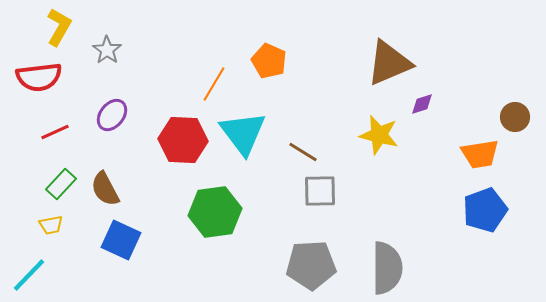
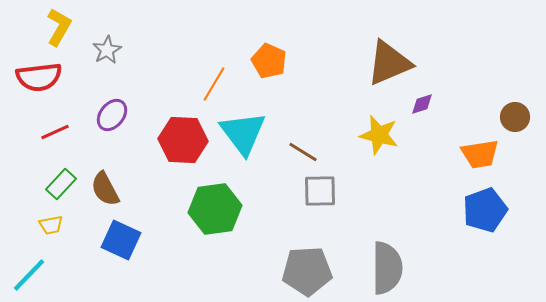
gray star: rotated 8 degrees clockwise
green hexagon: moved 3 px up
gray pentagon: moved 4 px left, 6 px down
